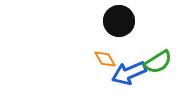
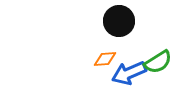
orange diamond: rotated 65 degrees counterclockwise
